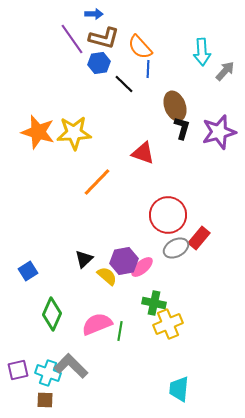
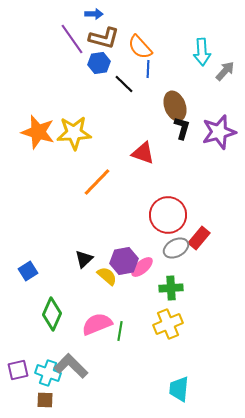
green cross: moved 17 px right, 15 px up; rotated 15 degrees counterclockwise
